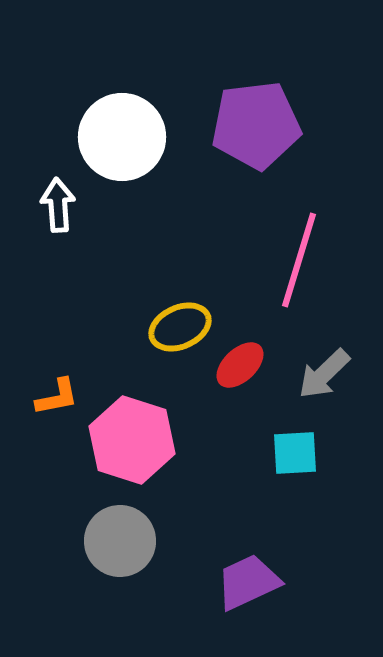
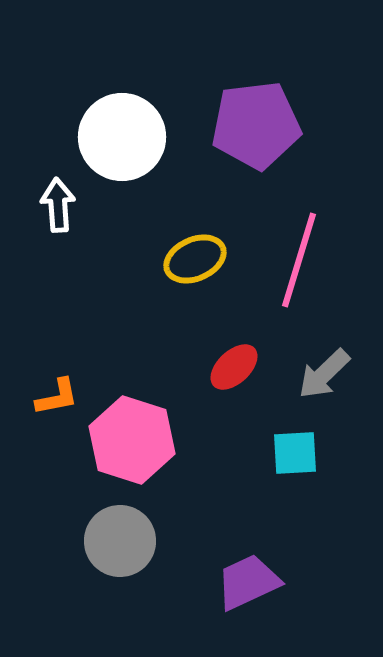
yellow ellipse: moved 15 px right, 68 px up
red ellipse: moved 6 px left, 2 px down
